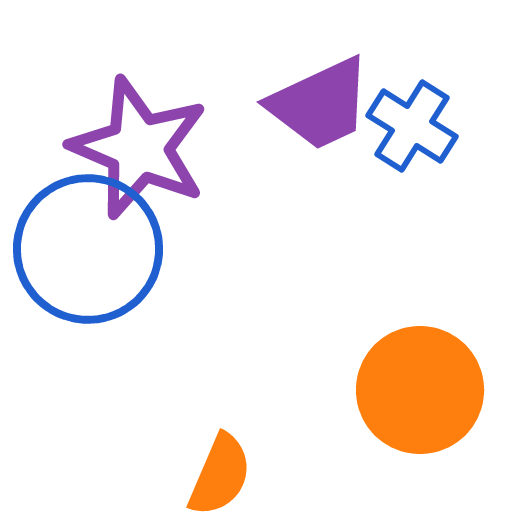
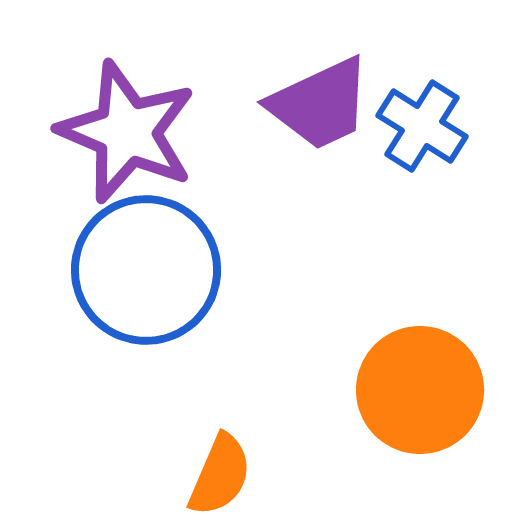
blue cross: moved 10 px right
purple star: moved 12 px left, 16 px up
blue circle: moved 58 px right, 21 px down
